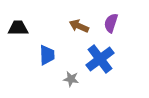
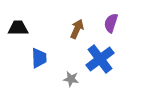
brown arrow: moved 2 px left, 3 px down; rotated 90 degrees clockwise
blue trapezoid: moved 8 px left, 3 px down
